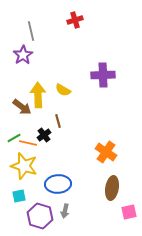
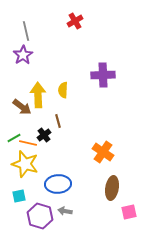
red cross: moved 1 px down; rotated 14 degrees counterclockwise
gray line: moved 5 px left
yellow semicircle: rotated 63 degrees clockwise
orange cross: moved 3 px left
yellow star: moved 1 px right, 2 px up
gray arrow: rotated 88 degrees clockwise
